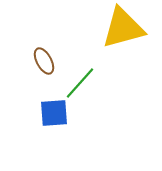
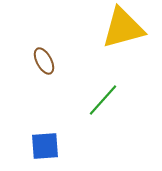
green line: moved 23 px right, 17 px down
blue square: moved 9 px left, 33 px down
